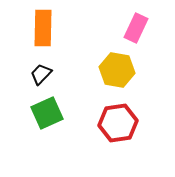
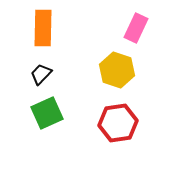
yellow hexagon: rotated 8 degrees clockwise
